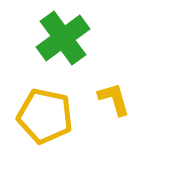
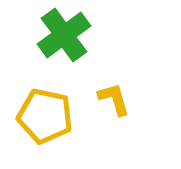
green cross: moved 1 px right, 3 px up
